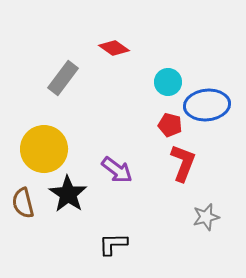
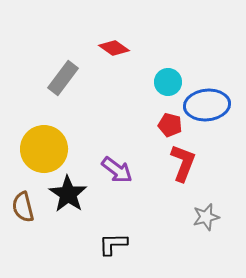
brown semicircle: moved 4 px down
